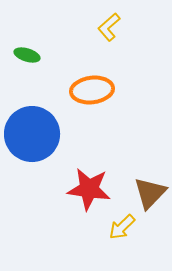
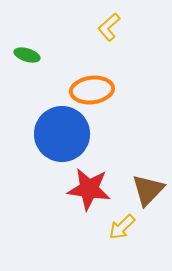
blue circle: moved 30 px right
brown triangle: moved 2 px left, 3 px up
